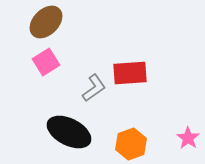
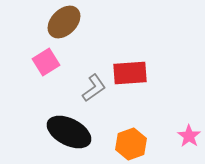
brown ellipse: moved 18 px right
pink star: moved 1 px right, 2 px up
